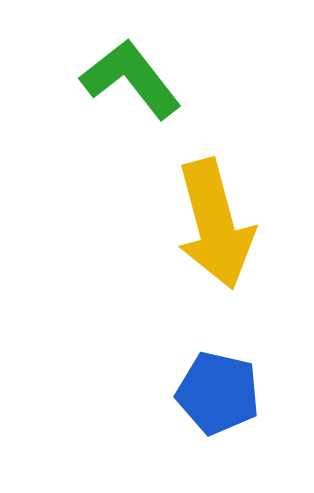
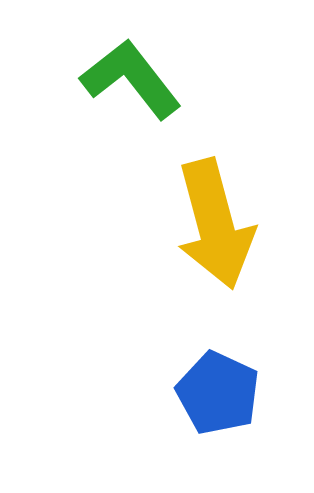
blue pentagon: rotated 12 degrees clockwise
